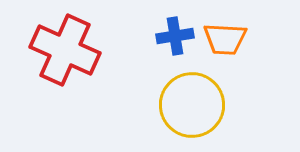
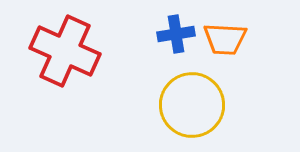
blue cross: moved 1 px right, 2 px up
red cross: moved 1 px down
